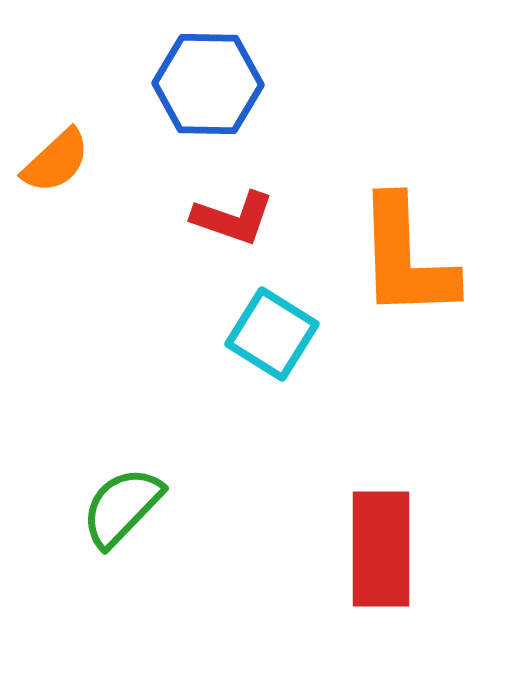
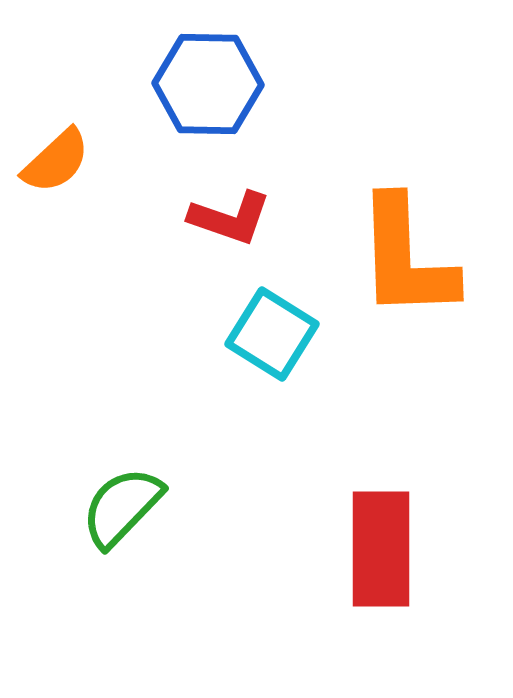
red L-shape: moved 3 px left
